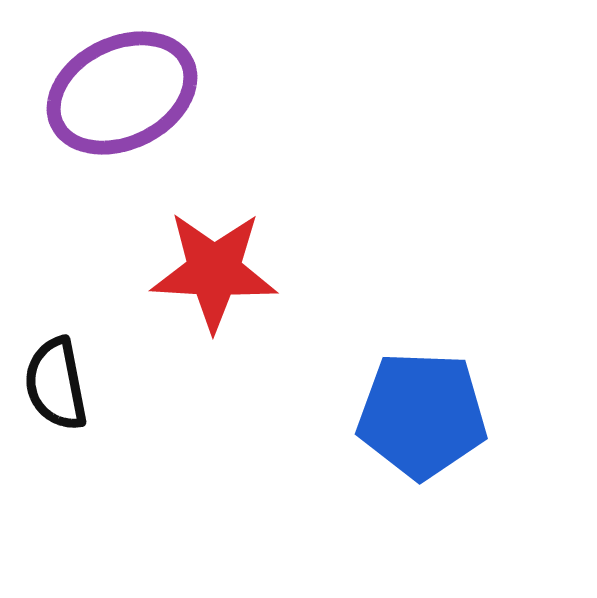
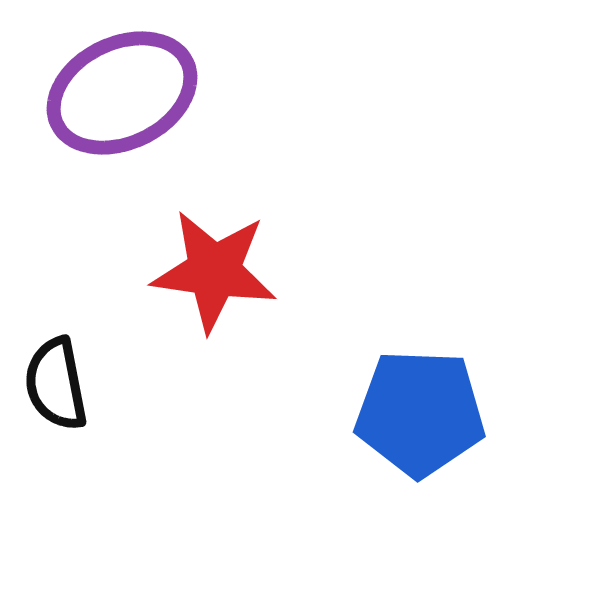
red star: rotated 5 degrees clockwise
blue pentagon: moved 2 px left, 2 px up
